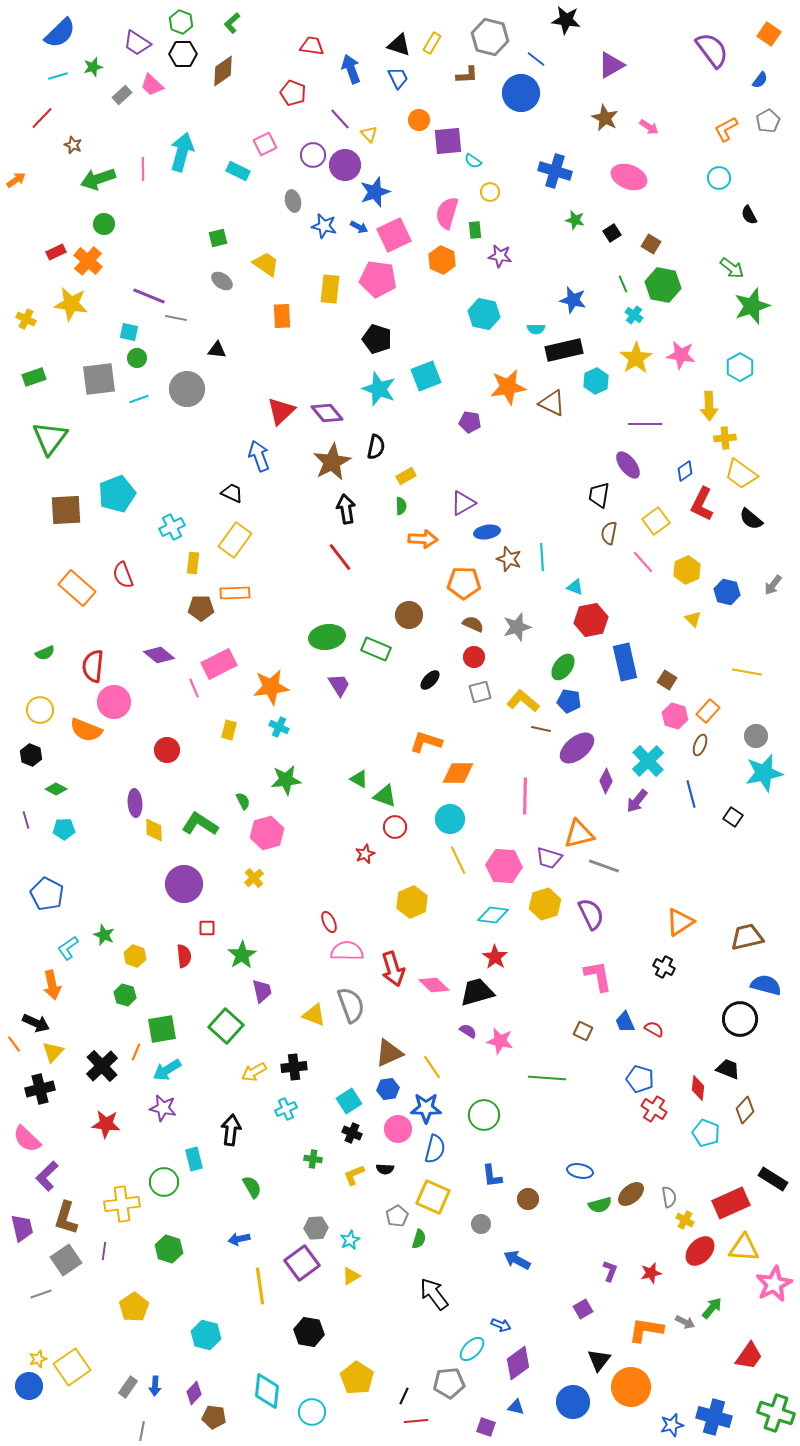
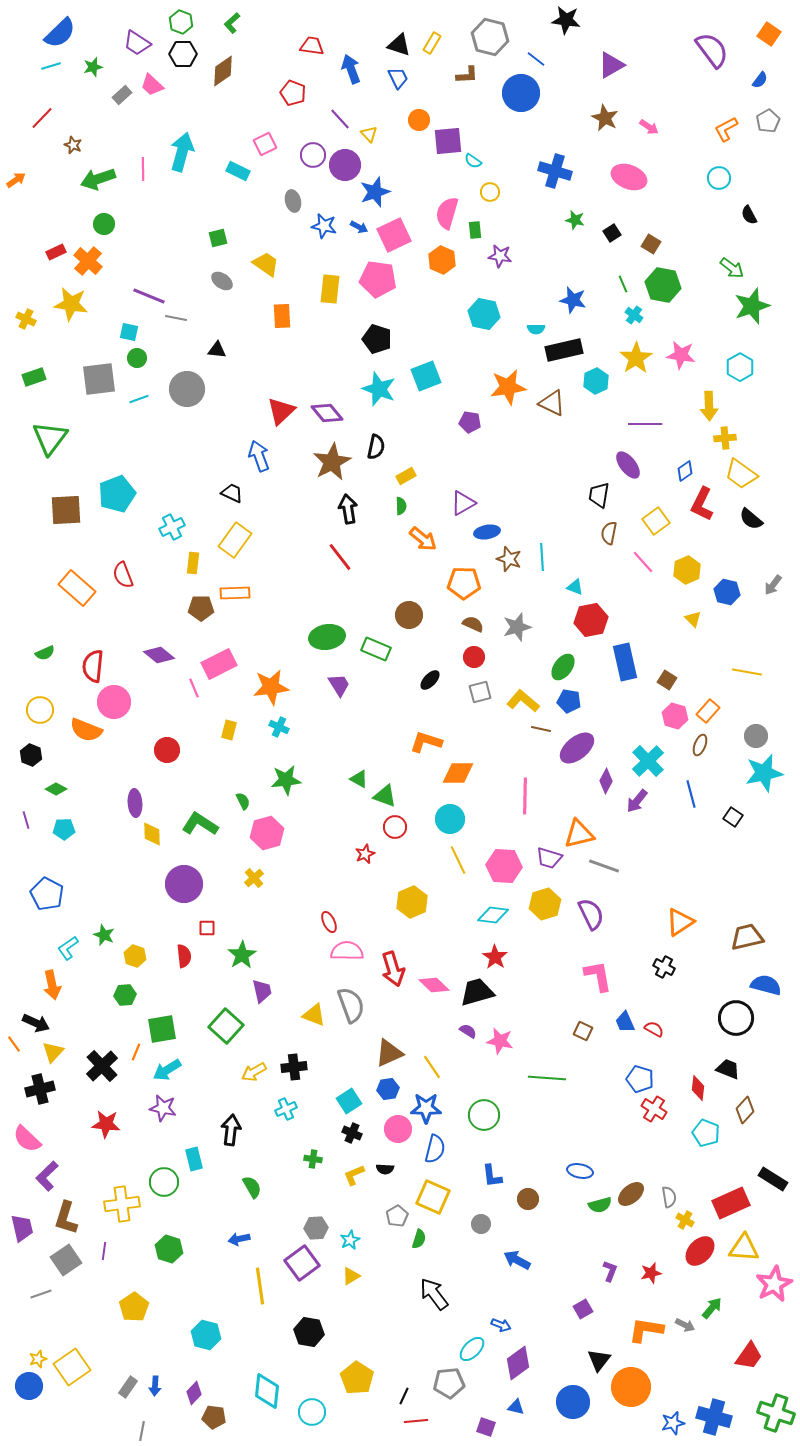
cyan line at (58, 76): moved 7 px left, 10 px up
black arrow at (346, 509): moved 2 px right
orange arrow at (423, 539): rotated 36 degrees clockwise
yellow diamond at (154, 830): moved 2 px left, 4 px down
green hexagon at (125, 995): rotated 20 degrees counterclockwise
black circle at (740, 1019): moved 4 px left, 1 px up
gray arrow at (685, 1322): moved 3 px down
blue star at (672, 1425): moved 1 px right, 2 px up
